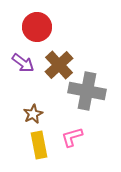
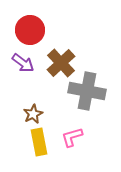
red circle: moved 7 px left, 3 px down
brown cross: moved 2 px right, 2 px up
yellow rectangle: moved 3 px up
